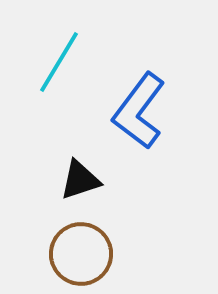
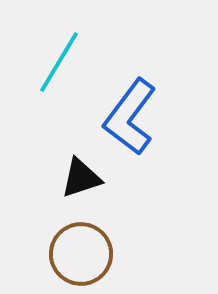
blue L-shape: moved 9 px left, 6 px down
black triangle: moved 1 px right, 2 px up
